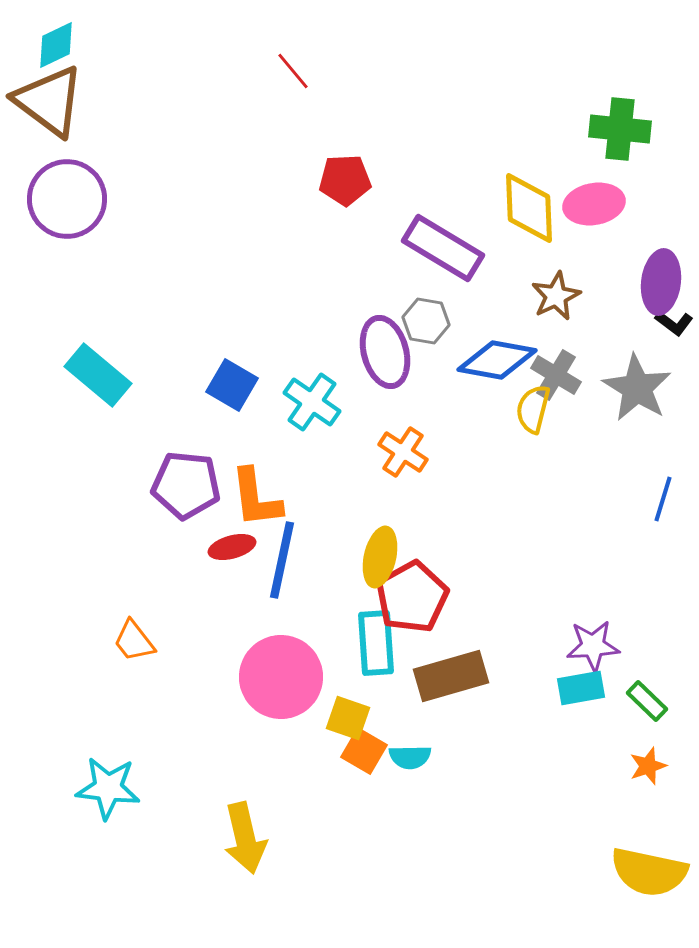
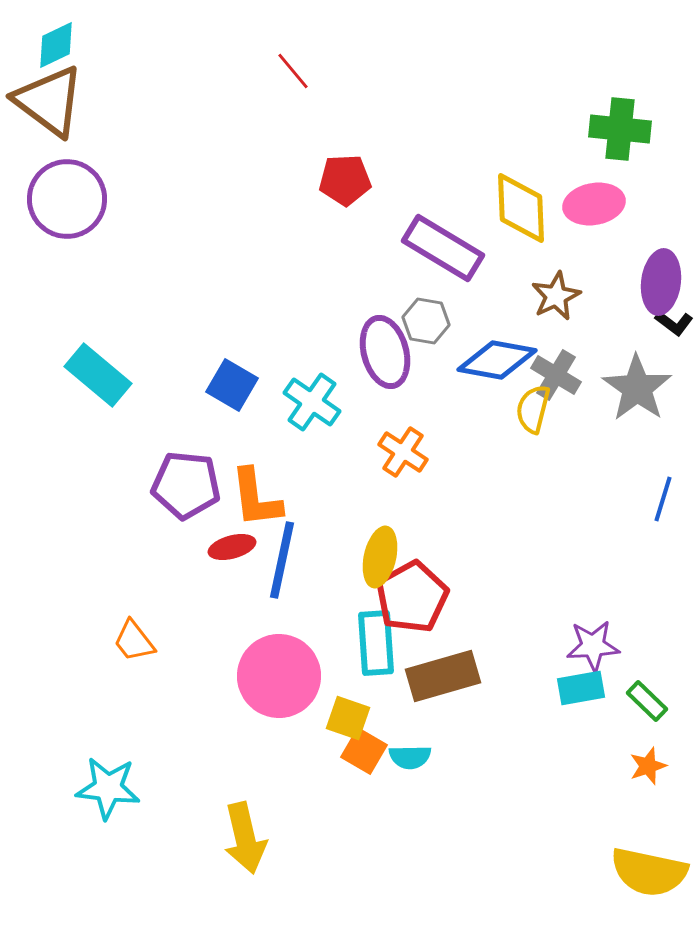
yellow diamond at (529, 208): moved 8 px left
gray star at (637, 388): rotated 4 degrees clockwise
brown rectangle at (451, 676): moved 8 px left
pink circle at (281, 677): moved 2 px left, 1 px up
